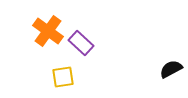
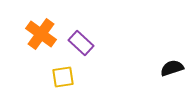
orange cross: moved 7 px left, 3 px down
black semicircle: moved 1 px right, 1 px up; rotated 10 degrees clockwise
